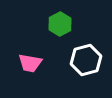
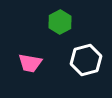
green hexagon: moved 2 px up
